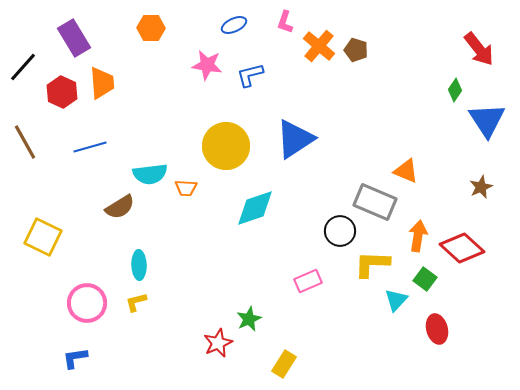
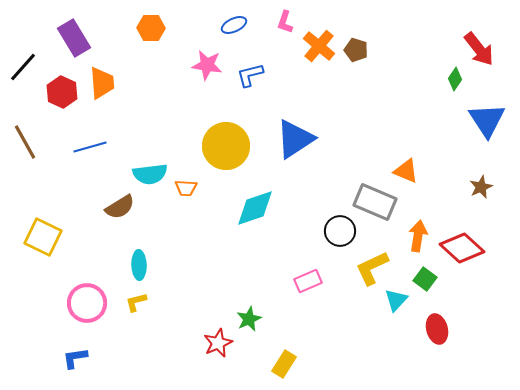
green diamond at (455, 90): moved 11 px up
yellow L-shape at (372, 264): moved 4 px down; rotated 27 degrees counterclockwise
